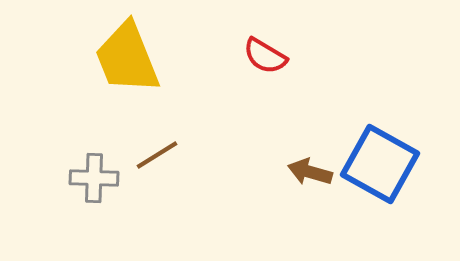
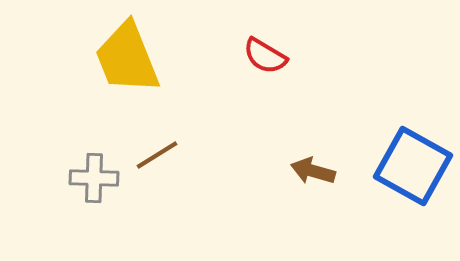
blue square: moved 33 px right, 2 px down
brown arrow: moved 3 px right, 1 px up
